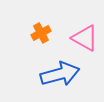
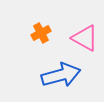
blue arrow: moved 1 px right, 1 px down
